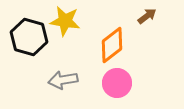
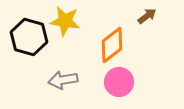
pink circle: moved 2 px right, 1 px up
